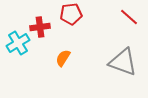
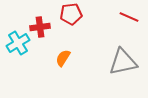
red line: rotated 18 degrees counterclockwise
gray triangle: rotated 32 degrees counterclockwise
